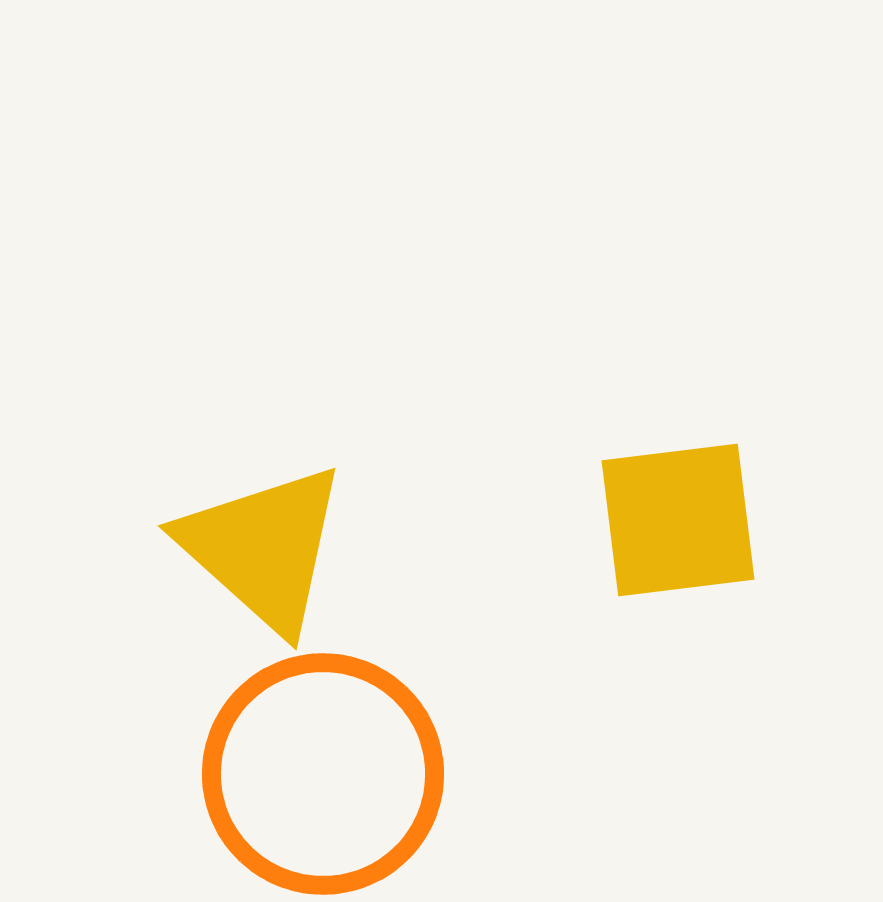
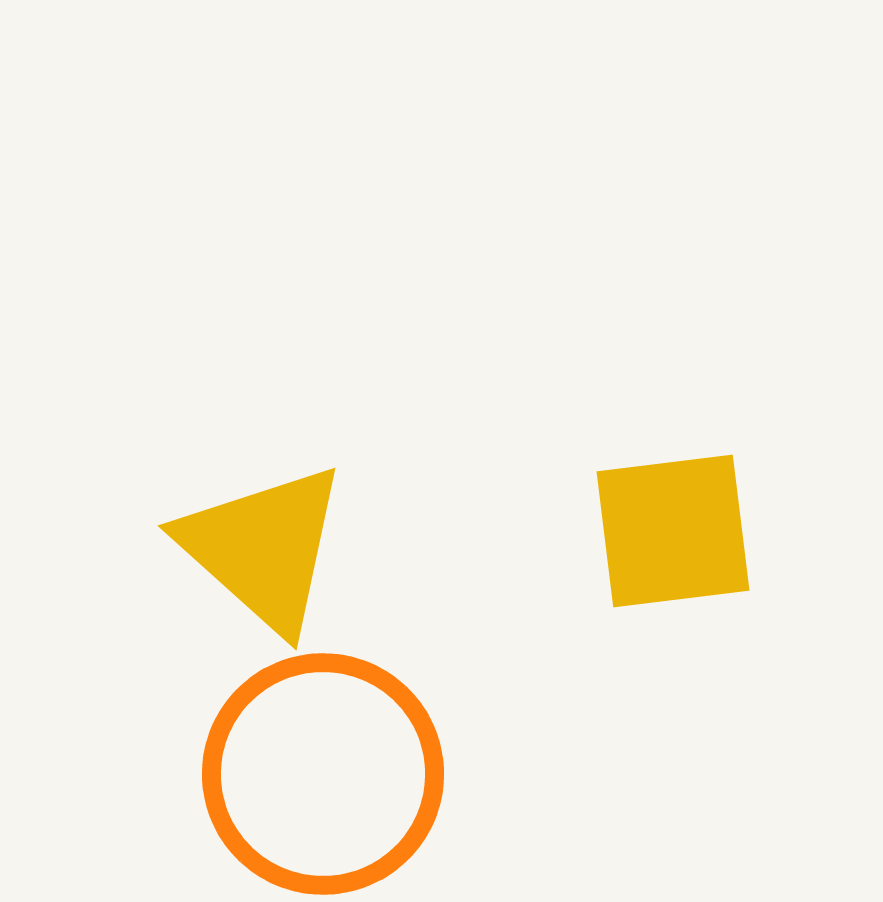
yellow square: moved 5 px left, 11 px down
